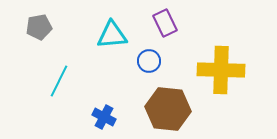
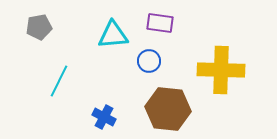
purple rectangle: moved 5 px left; rotated 56 degrees counterclockwise
cyan triangle: moved 1 px right
